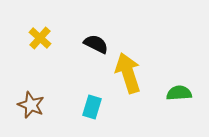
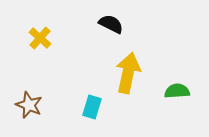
black semicircle: moved 15 px right, 20 px up
yellow arrow: rotated 30 degrees clockwise
green semicircle: moved 2 px left, 2 px up
brown star: moved 2 px left
